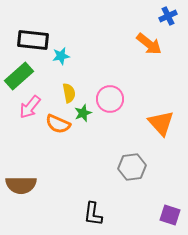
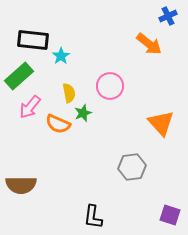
cyan star: rotated 24 degrees counterclockwise
pink circle: moved 13 px up
black L-shape: moved 3 px down
